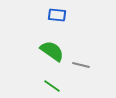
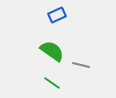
blue rectangle: rotated 30 degrees counterclockwise
green line: moved 3 px up
